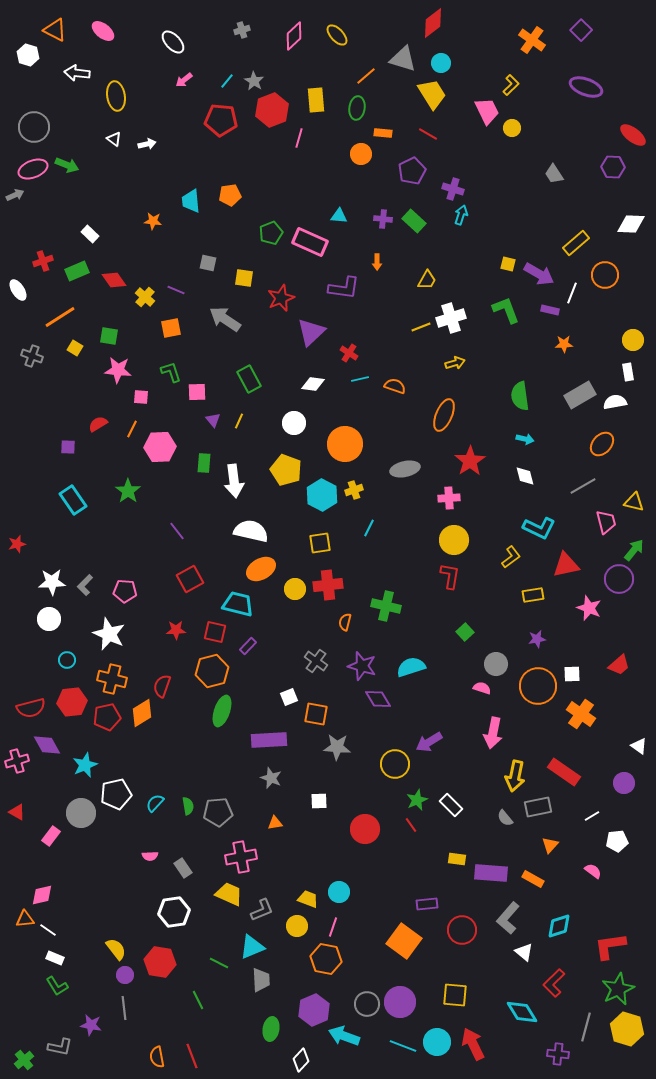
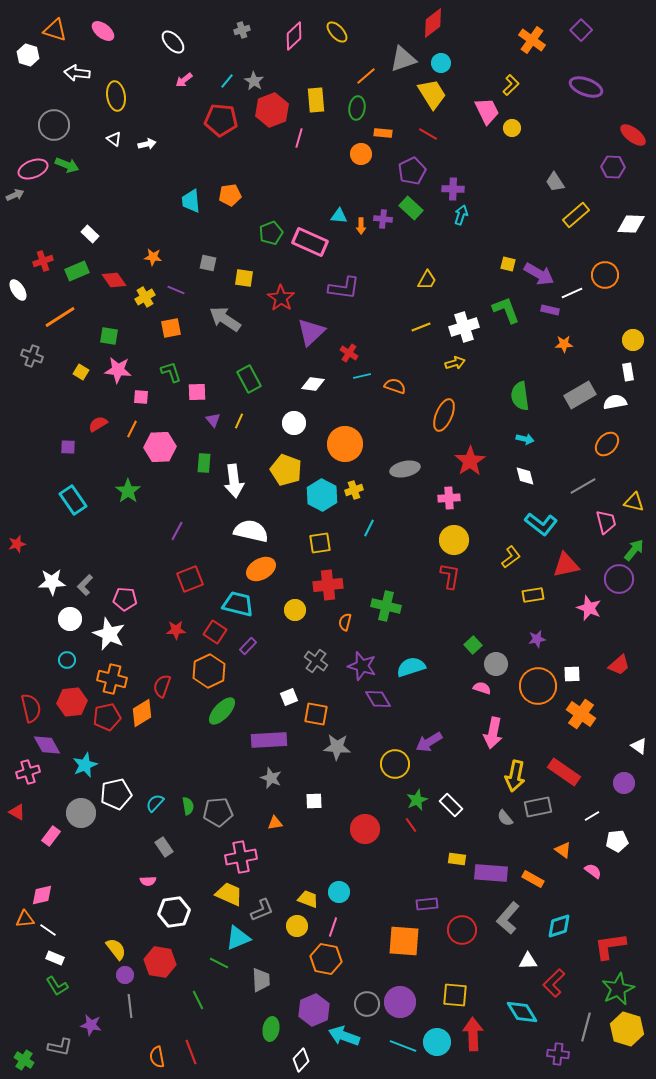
orange triangle at (55, 30): rotated 10 degrees counterclockwise
yellow ellipse at (337, 35): moved 3 px up
gray triangle at (403, 59): rotated 36 degrees counterclockwise
gray circle at (34, 127): moved 20 px right, 2 px up
gray trapezoid at (554, 174): moved 1 px right, 8 px down
purple cross at (453, 189): rotated 15 degrees counterclockwise
orange star at (153, 221): moved 36 px down
green rectangle at (414, 221): moved 3 px left, 13 px up
yellow rectangle at (576, 243): moved 28 px up
orange arrow at (377, 262): moved 16 px left, 36 px up
white line at (572, 293): rotated 45 degrees clockwise
yellow cross at (145, 297): rotated 18 degrees clockwise
red star at (281, 298): rotated 16 degrees counterclockwise
white cross at (451, 318): moved 13 px right, 9 px down
yellow square at (75, 348): moved 6 px right, 24 px down
cyan line at (360, 379): moved 2 px right, 3 px up
orange ellipse at (602, 444): moved 5 px right
cyan L-shape at (539, 528): moved 2 px right, 4 px up; rotated 12 degrees clockwise
purple line at (177, 531): rotated 66 degrees clockwise
red square at (190, 579): rotated 8 degrees clockwise
yellow circle at (295, 589): moved 21 px down
pink pentagon at (125, 591): moved 8 px down
white circle at (49, 619): moved 21 px right
red square at (215, 632): rotated 20 degrees clockwise
green square at (465, 632): moved 8 px right, 13 px down
orange hexagon at (212, 671): moved 3 px left; rotated 12 degrees counterclockwise
red semicircle at (31, 708): rotated 88 degrees counterclockwise
green ellipse at (222, 711): rotated 24 degrees clockwise
pink cross at (17, 761): moved 11 px right, 11 px down
white square at (319, 801): moved 5 px left
orange triangle at (550, 845): moved 13 px right, 5 px down; rotated 36 degrees counterclockwise
pink semicircle at (150, 856): moved 2 px left, 25 px down
gray rectangle at (183, 868): moved 19 px left, 21 px up
orange square at (404, 941): rotated 32 degrees counterclockwise
cyan triangle at (252, 947): moved 14 px left, 9 px up
white triangle at (524, 952): moved 4 px right, 9 px down; rotated 42 degrees counterclockwise
gray line at (124, 1008): moved 6 px right, 2 px up
red arrow at (473, 1044): moved 10 px up; rotated 24 degrees clockwise
red line at (192, 1056): moved 1 px left, 4 px up
green cross at (24, 1060): rotated 18 degrees counterclockwise
